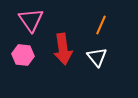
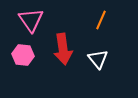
orange line: moved 5 px up
white triangle: moved 1 px right, 2 px down
